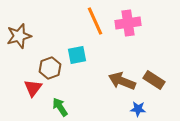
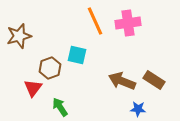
cyan square: rotated 24 degrees clockwise
